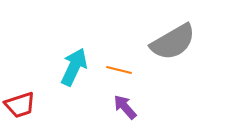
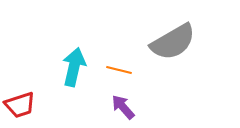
cyan arrow: rotated 12 degrees counterclockwise
purple arrow: moved 2 px left
